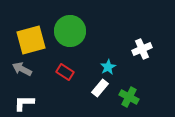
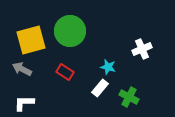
cyan star: rotated 28 degrees counterclockwise
